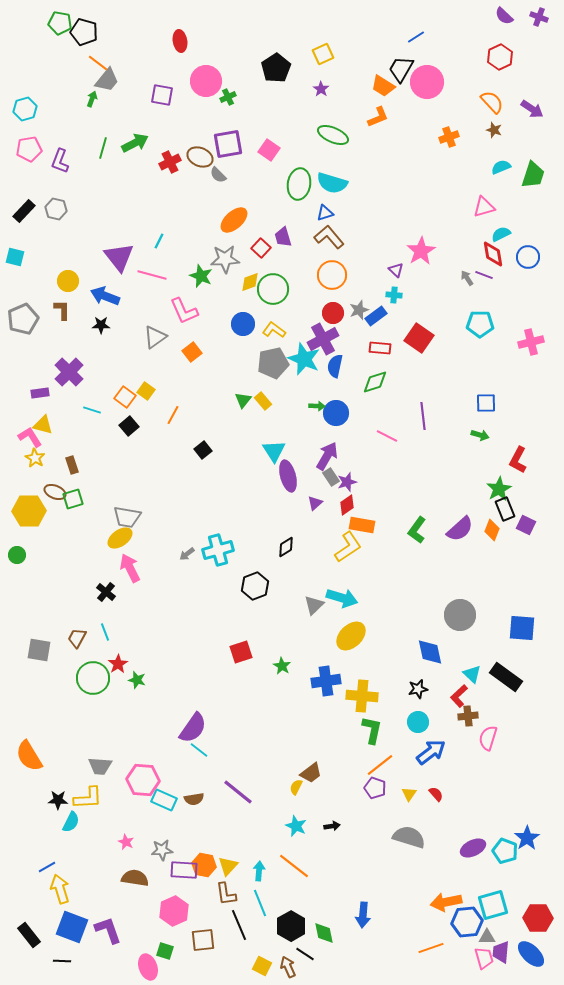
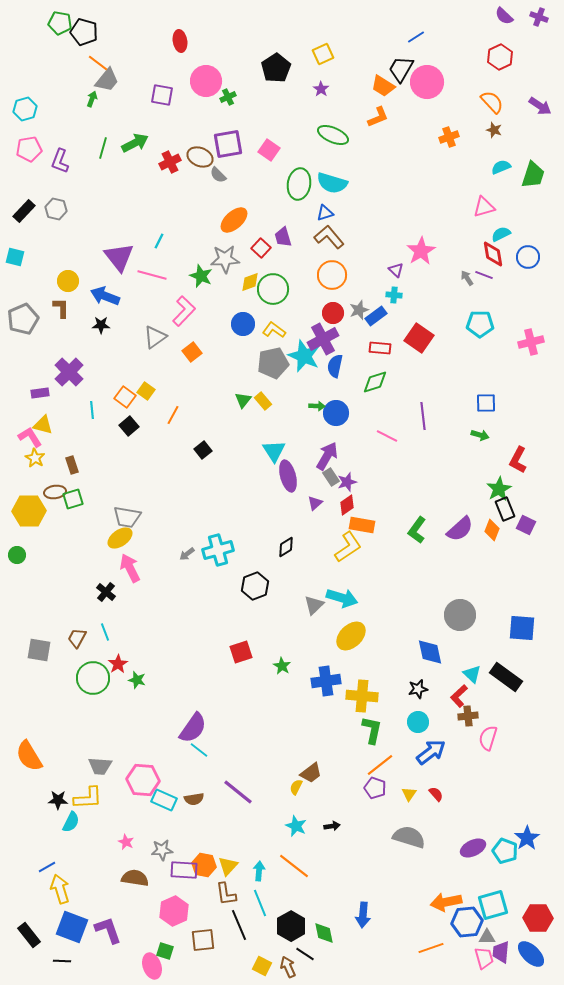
purple arrow at (532, 109): moved 8 px right, 3 px up
brown L-shape at (62, 310): moved 1 px left, 2 px up
pink L-shape at (184, 311): rotated 112 degrees counterclockwise
cyan star at (304, 359): moved 3 px up
cyan line at (92, 410): rotated 66 degrees clockwise
brown ellipse at (55, 492): rotated 30 degrees counterclockwise
pink ellipse at (148, 967): moved 4 px right, 1 px up
